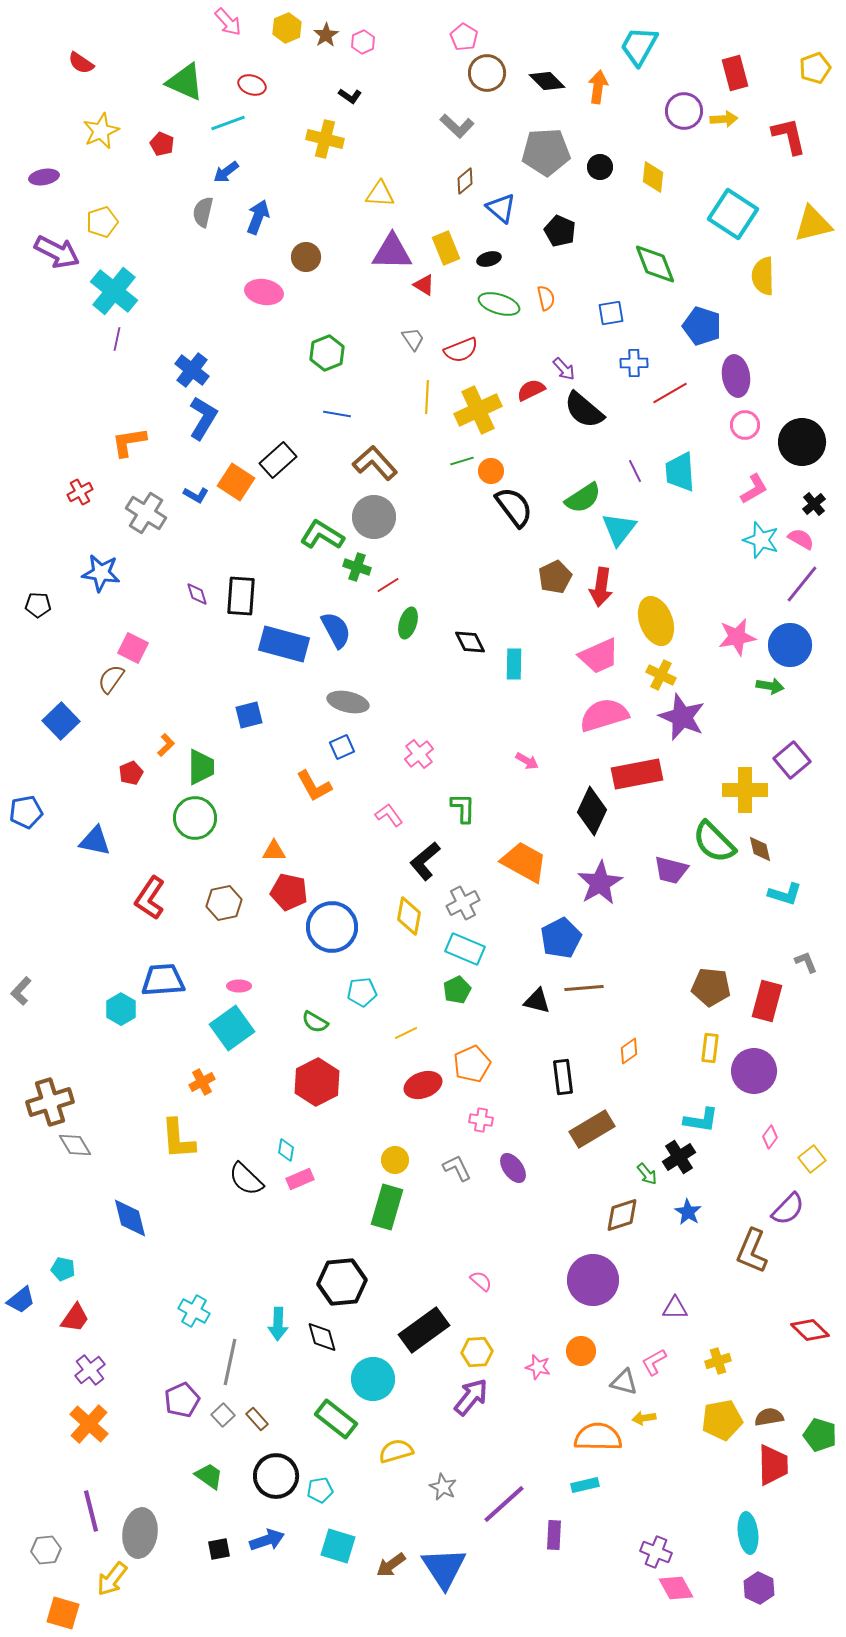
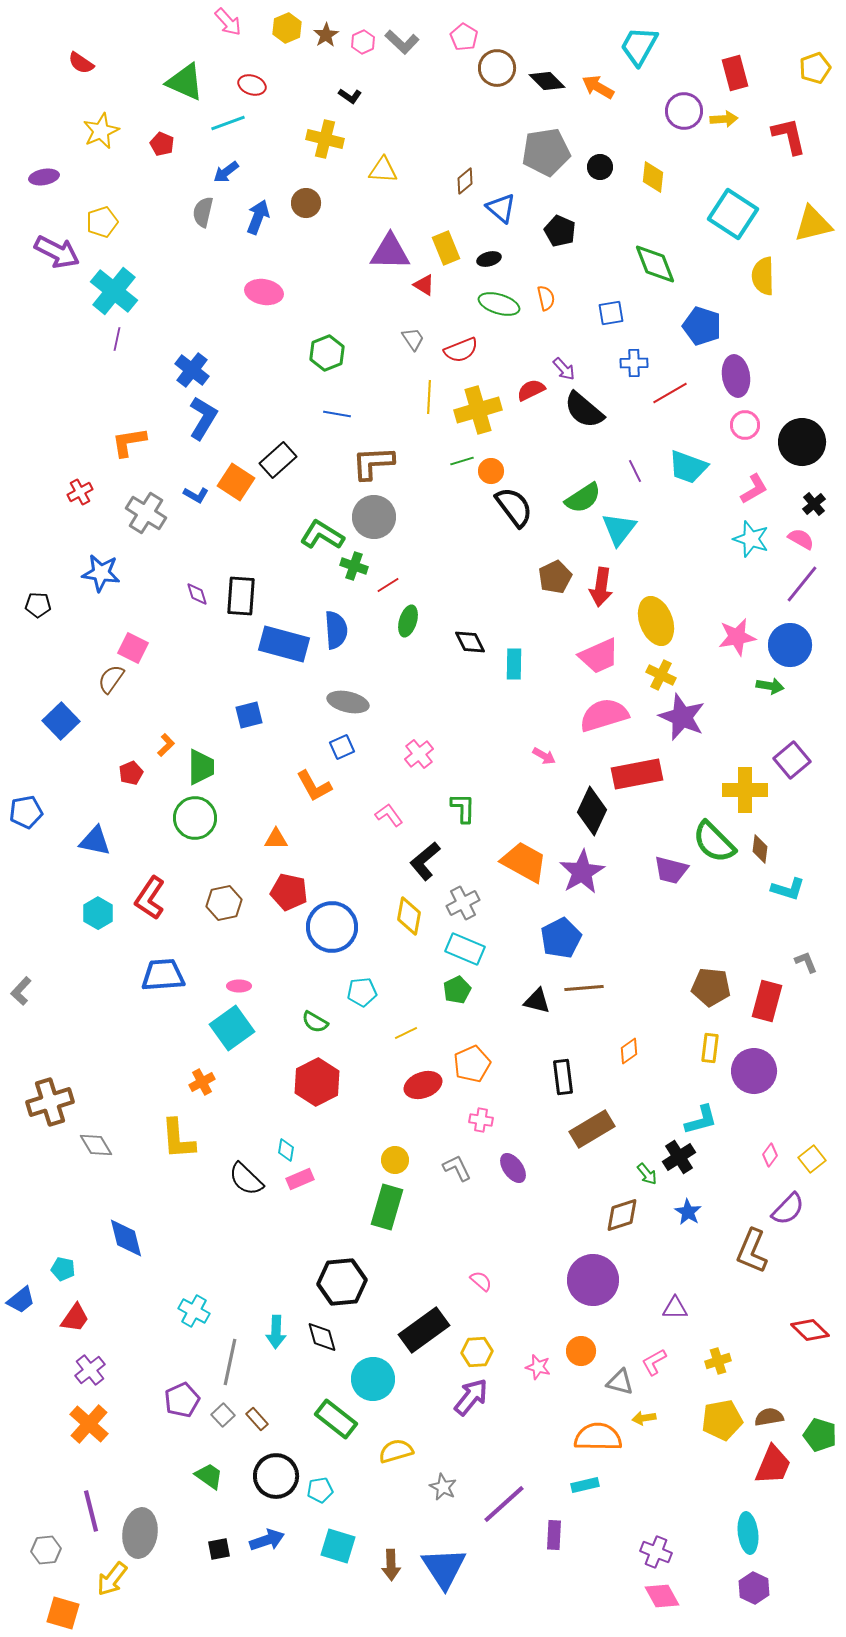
brown circle at (487, 73): moved 10 px right, 5 px up
orange arrow at (598, 87): rotated 68 degrees counterclockwise
gray L-shape at (457, 126): moved 55 px left, 84 px up
gray pentagon at (546, 152): rotated 6 degrees counterclockwise
yellow triangle at (380, 194): moved 3 px right, 24 px up
purple triangle at (392, 252): moved 2 px left
brown circle at (306, 257): moved 54 px up
yellow line at (427, 397): moved 2 px right
yellow cross at (478, 410): rotated 9 degrees clockwise
brown L-shape at (375, 463): moved 2 px left; rotated 51 degrees counterclockwise
cyan trapezoid at (680, 472): moved 8 px right, 5 px up; rotated 66 degrees counterclockwise
cyan star at (761, 540): moved 10 px left, 1 px up
green cross at (357, 567): moved 3 px left, 1 px up
green ellipse at (408, 623): moved 2 px up
blue semicircle at (336, 630): rotated 24 degrees clockwise
pink arrow at (527, 761): moved 17 px right, 5 px up
brown diamond at (760, 849): rotated 20 degrees clockwise
orange triangle at (274, 851): moved 2 px right, 12 px up
purple star at (600, 883): moved 18 px left, 11 px up
cyan L-shape at (785, 894): moved 3 px right, 5 px up
blue trapezoid at (163, 980): moved 5 px up
cyan hexagon at (121, 1009): moved 23 px left, 96 px up
cyan L-shape at (701, 1120): rotated 24 degrees counterclockwise
pink diamond at (770, 1137): moved 18 px down
gray diamond at (75, 1145): moved 21 px right
blue diamond at (130, 1218): moved 4 px left, 20 px down
cyan arrow at (278, 1324): moved 2 px left, 8 px down
gray triangle at (624, 1382): moved 4 px left
red trapezoid at (773, 1465): rotated 24 degrees clockwise
brown arrow at (391, 1565): rotated 56 degrees counterclockwise
pink diamond at (676, 1588): moved 14 px left, 8 px down
purple hexagon at (759, 1588): moved 5 px left
